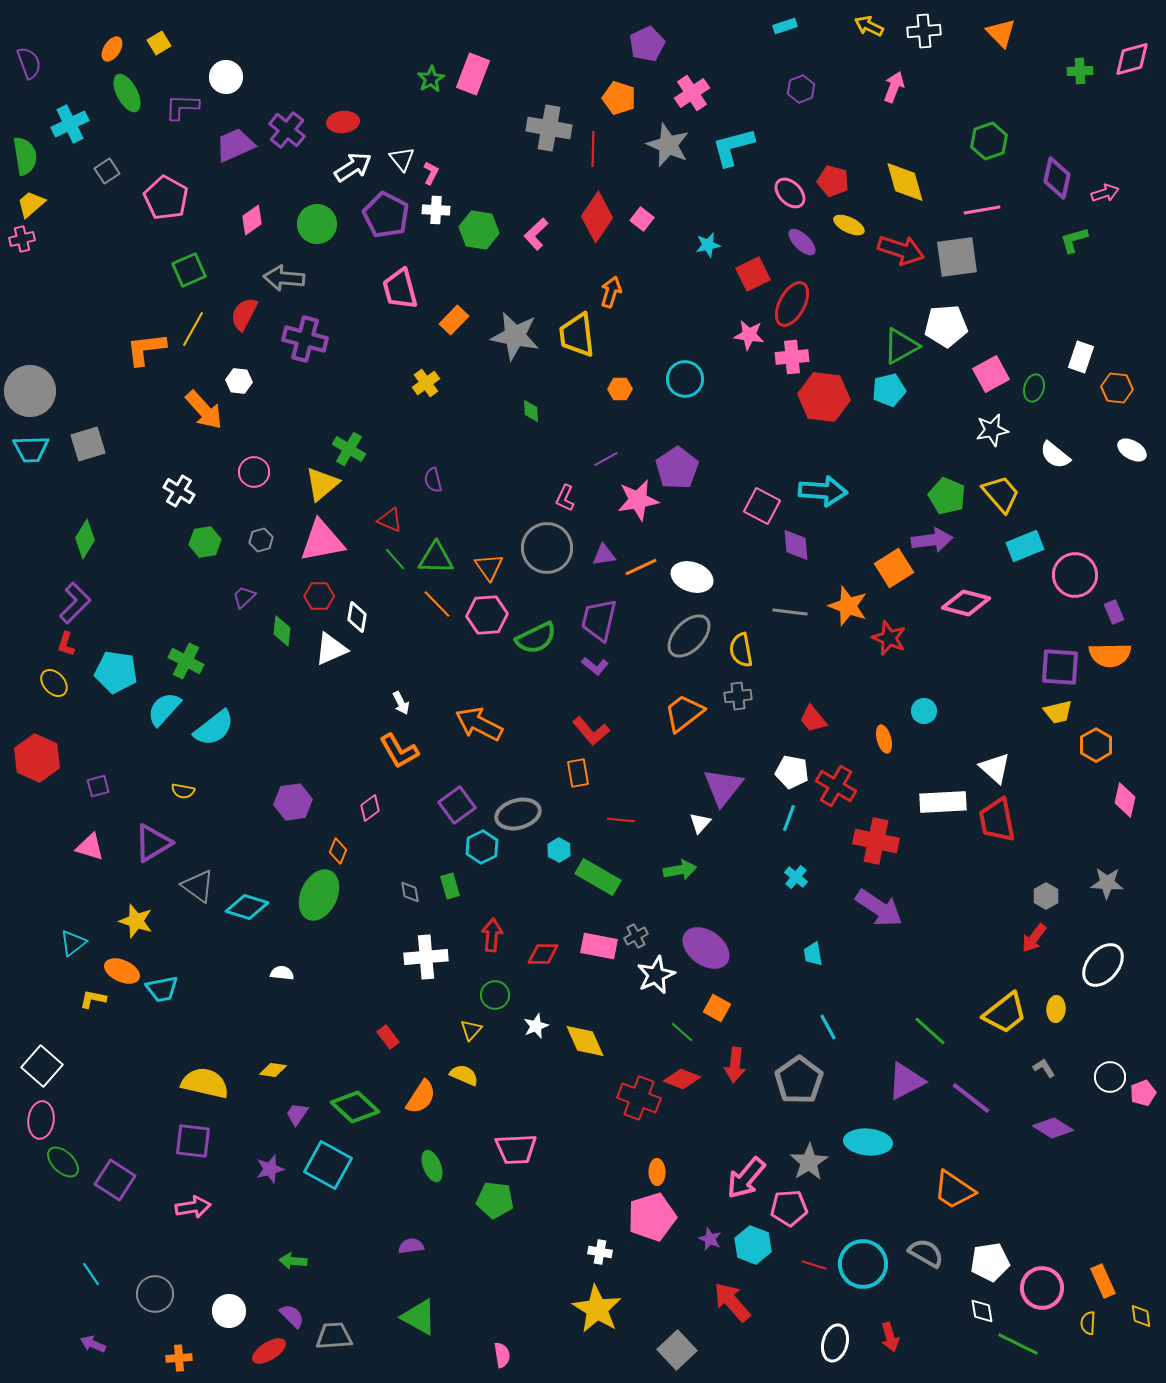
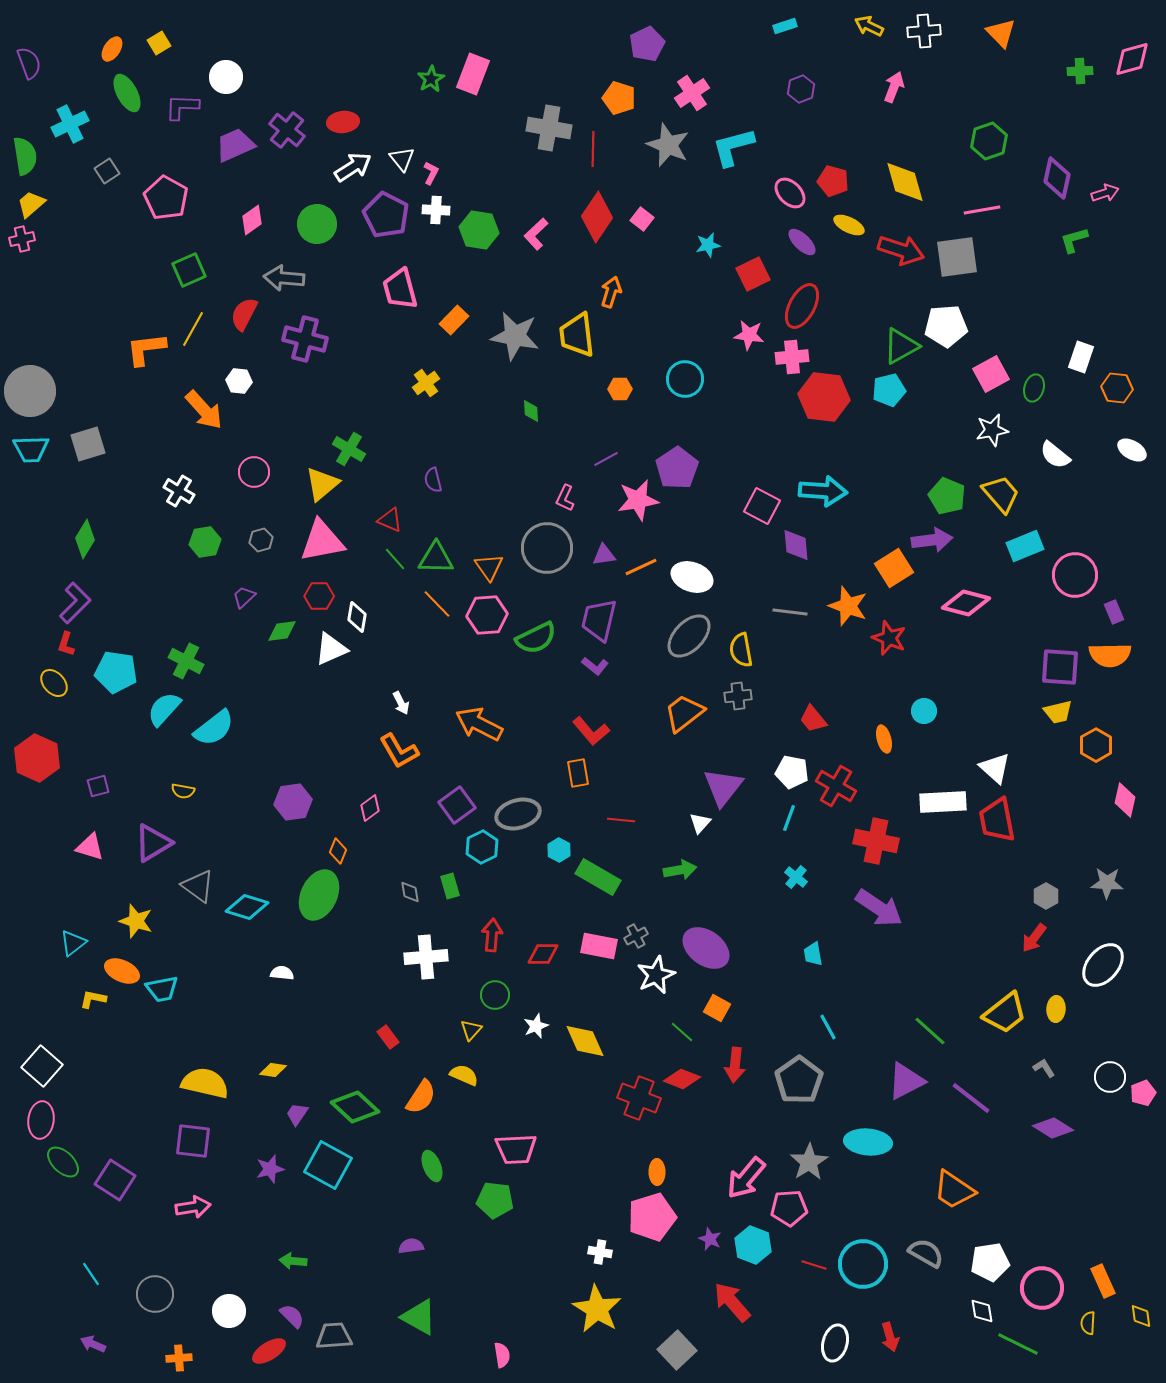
red ellipse at (792, 304): moved 10 px right, 2 px down
green diamond at (282, 631): rotated 76 degrees clockwise
